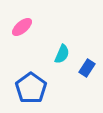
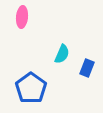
pink ellipse: moved 10 px up; rotated 45 degrees counterclockwise
blue rectangle: rotated 12 degrees counterclockwise
